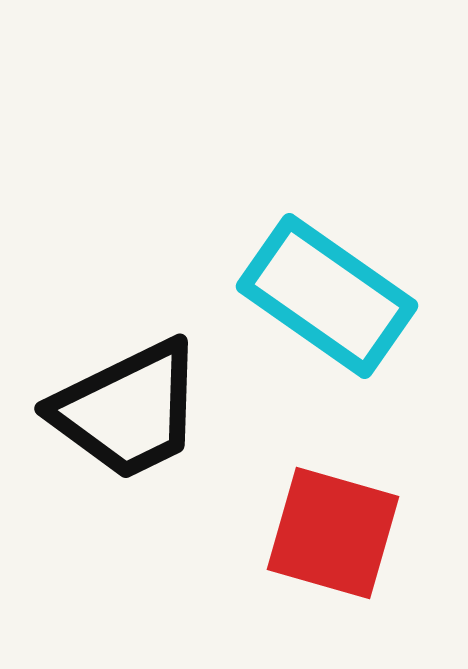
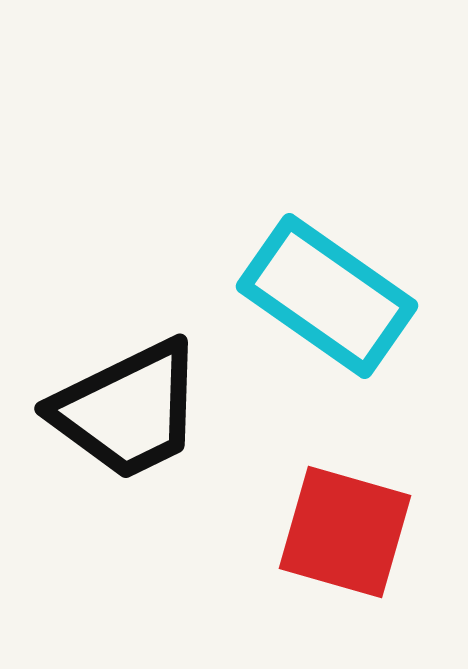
red square: moved 12 px right, 1 px up
